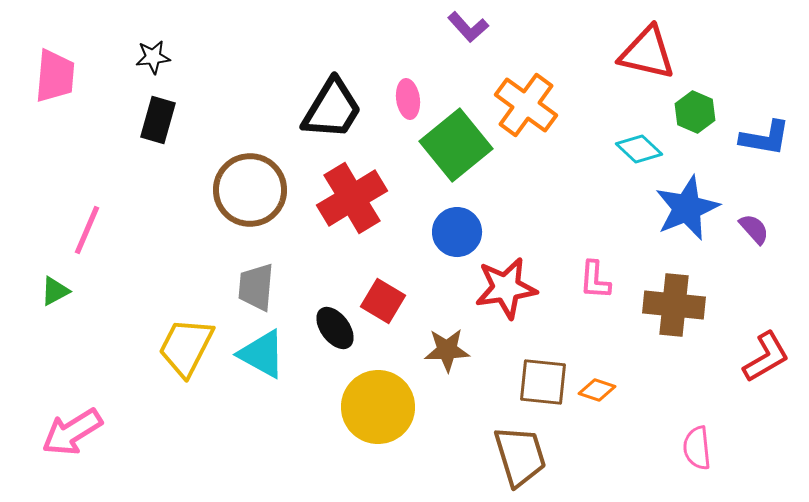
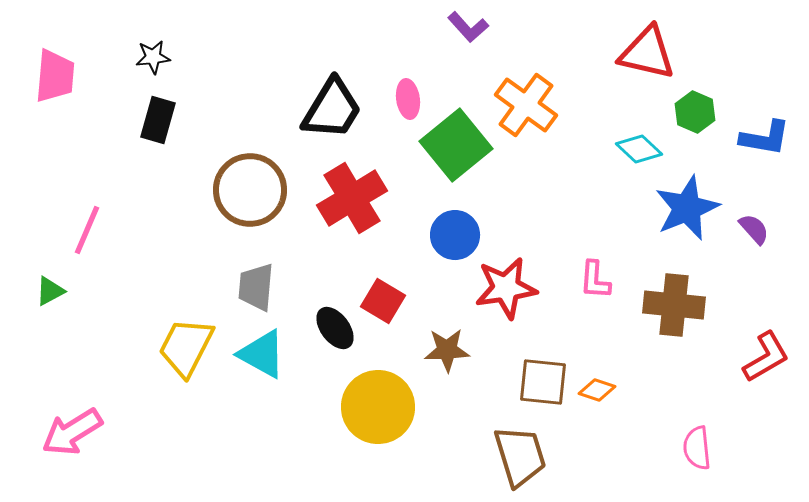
blue circle: moved 2 px left, 3 px down
green triangle: moved 5 px left
